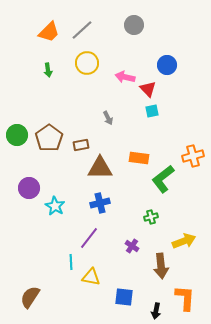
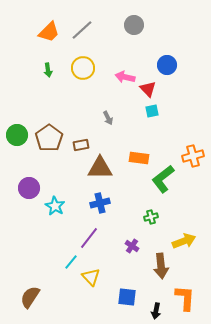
yellow circle: moved 4 px left, 5 px down
cyan line: rotated 42 degrees clockwise
yellow triangle: rotated 36 degrees clockwise
blue square: moved 3 px right
